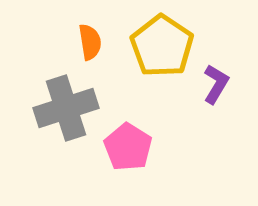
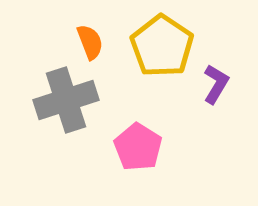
orange semicircle: rotated 12 degrees counterclockwise
gray cross: moved 8 px up
pink pentagon: moved 10 px right
